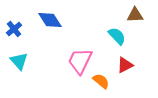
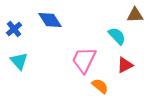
pink trapezoid: moved 4 px right, 1 px up
orange semicircle: moved 1 px left, 5 px down
